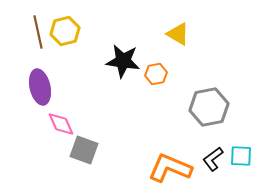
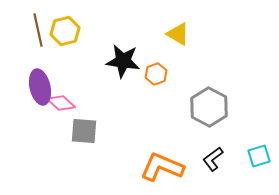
brown line: moved 2 px up
orange hexagon: rotated 10 degrees counterclockwise
gray hexagon: rotated 21 degrees counterclockwise
pink diamond: moved 21 px up; rotated 24 degrees counterclockwise
gray square: moved 19 px up; rotated 16 degrees counterclockwise
cyan square: moved 18 px right; rotated 20 degrees counterclockwise
orange L-shape: moved 8 px left, 1 px up
